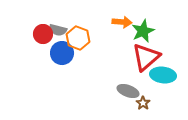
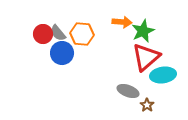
gray semicircle: moved 3 px down; rotated 36 degrees clockwise
orange hexagon: moved 4 px right, 4 px up; rotated 15 degrees counterclockwise
cyan ellipse: rotated 15 degrees counterclockwise
brown star: moved 4 px right, 2 px down
